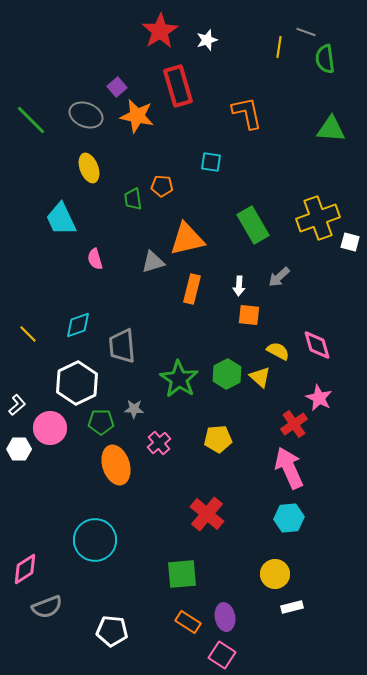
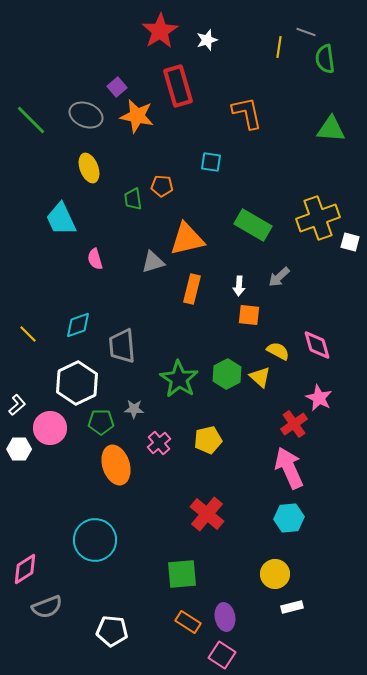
green rectangle at (253, 225): rotated 30 degrees counterclockwise
yellow pentagon at (218, 439): moved 10 px left, 1 px down; rotated 8 degrees counterclockwise
